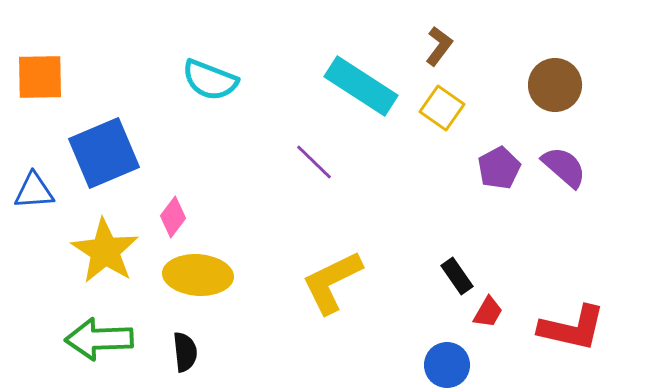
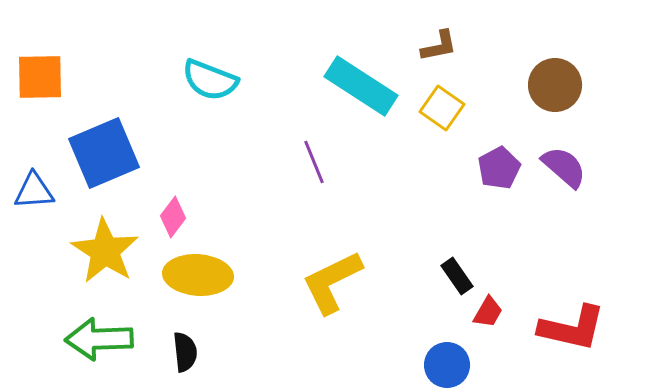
brown L-shape: rotated 42 degrees clockwise
purple line: rotated 24 degrees clockwise
